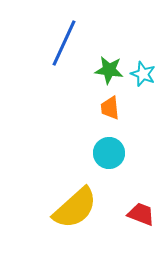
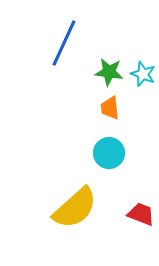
green star: moved 2 px down
